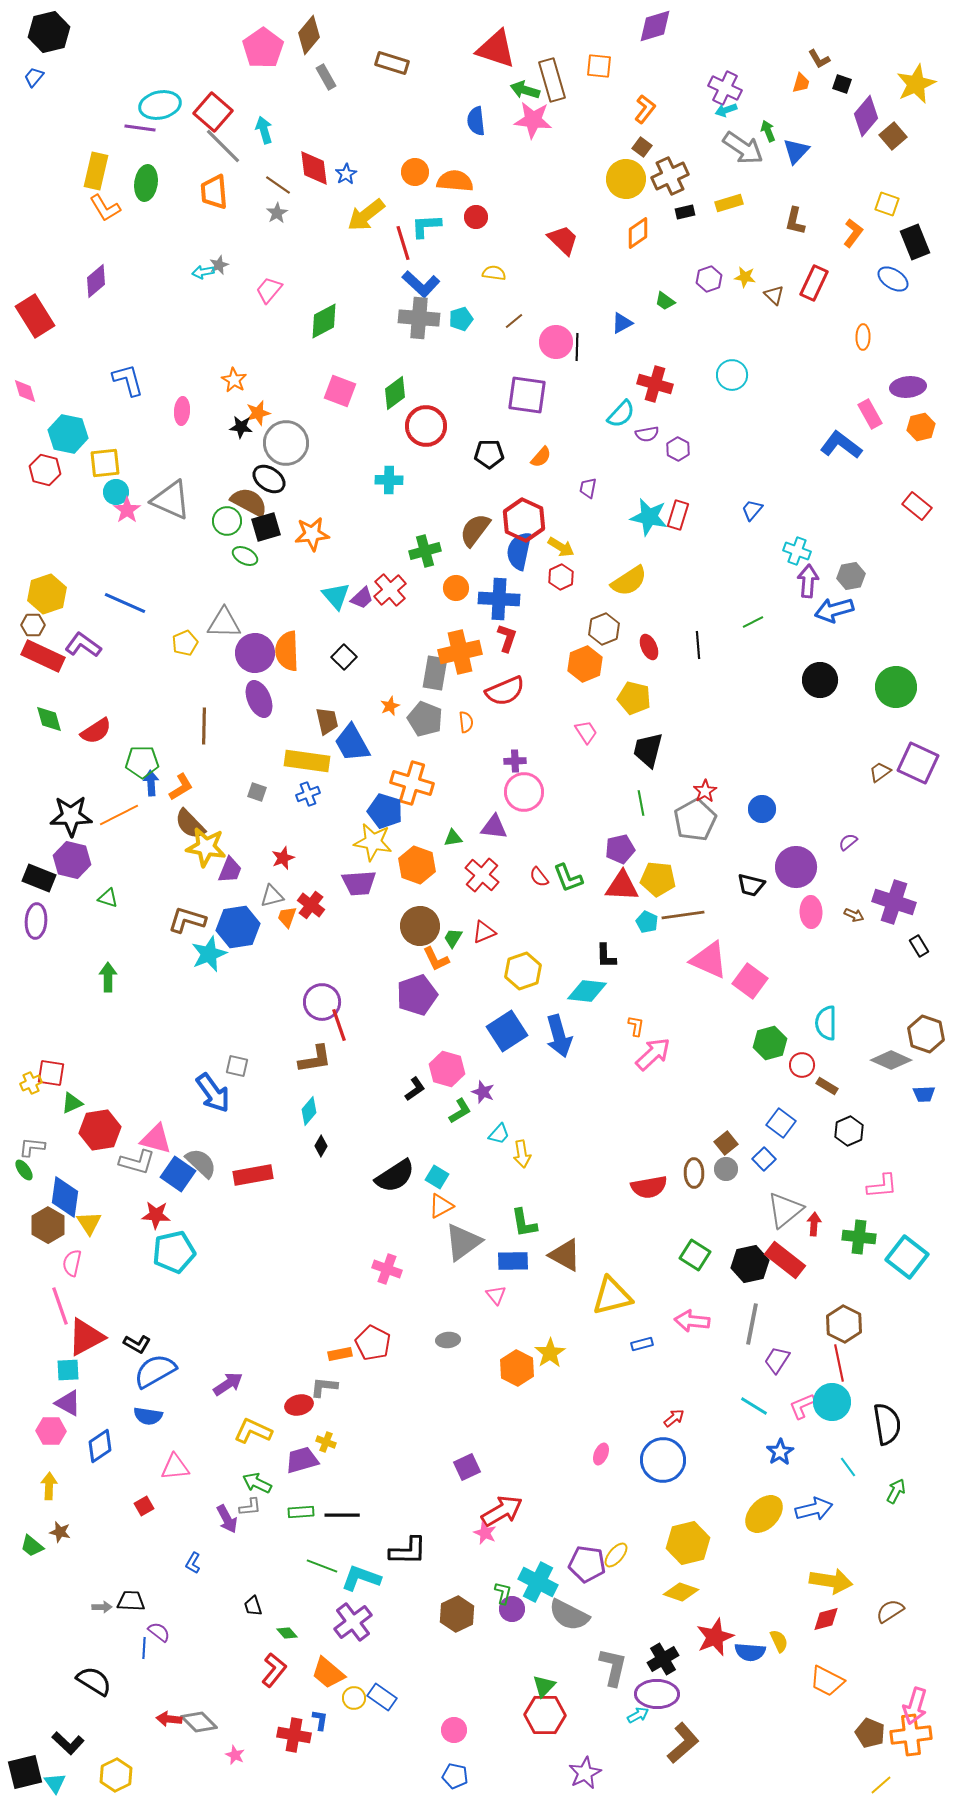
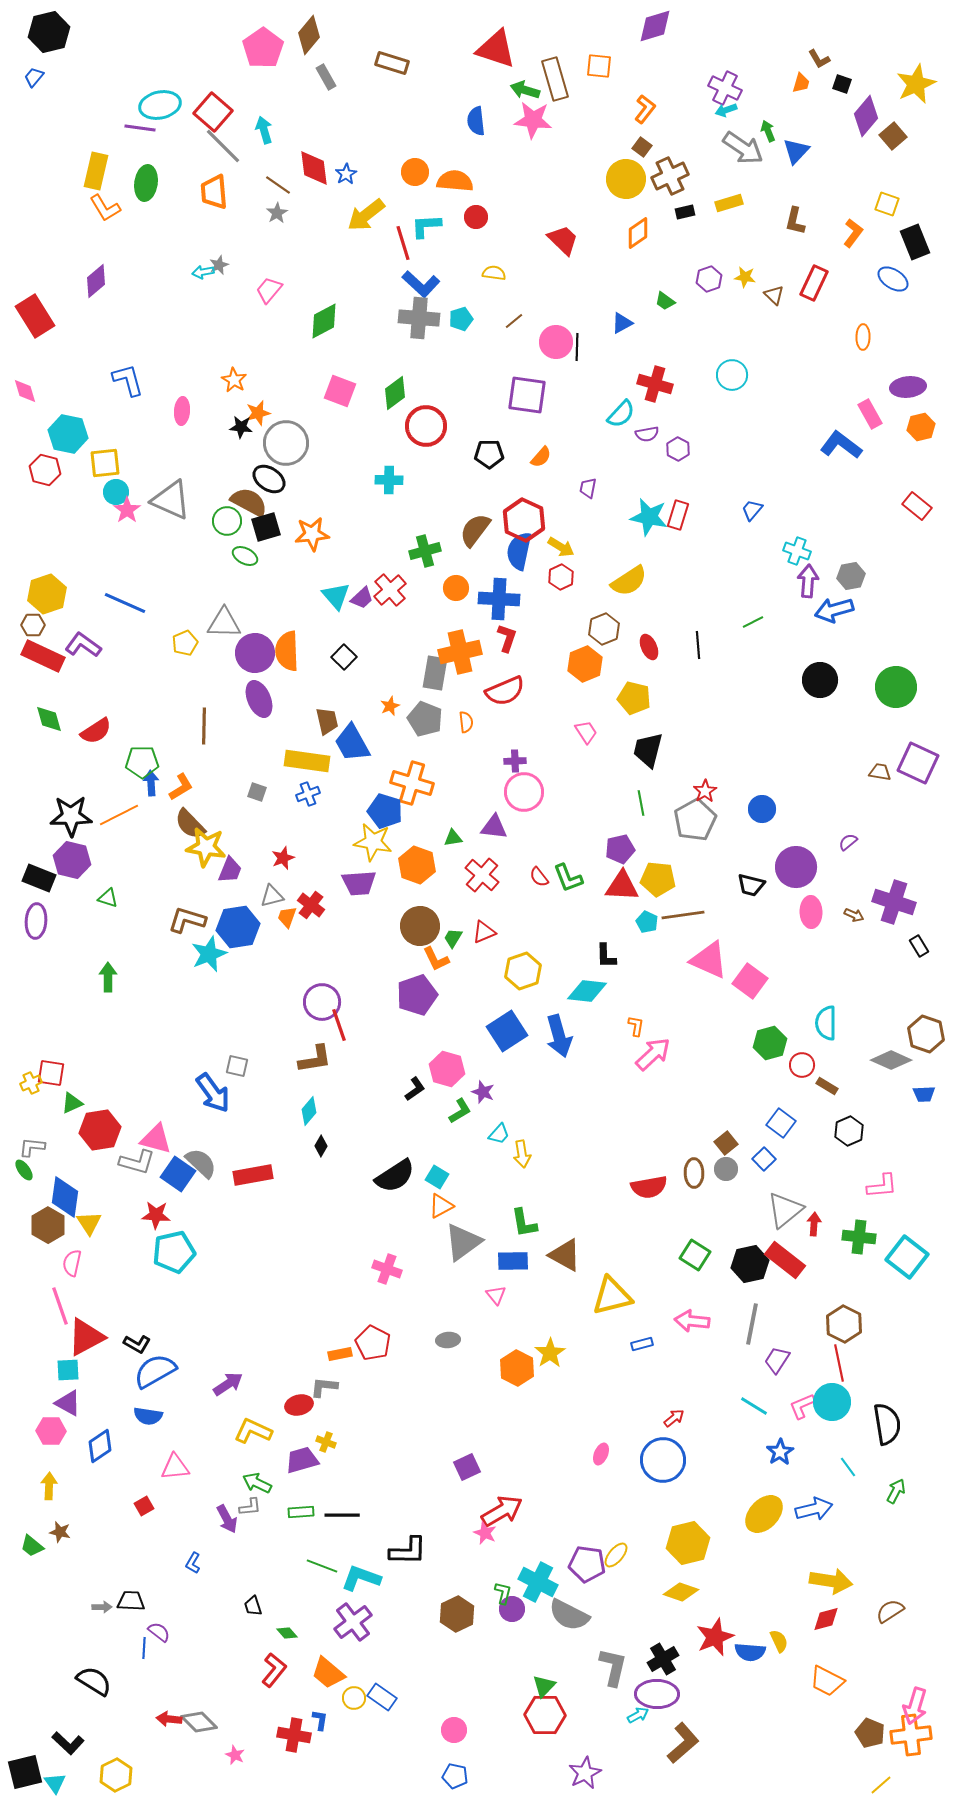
brown rectangle at (552, 80): moved 3 px right, 1 px up
brown trapezoid at (880, 772): rotated 45 degrees clockwise
